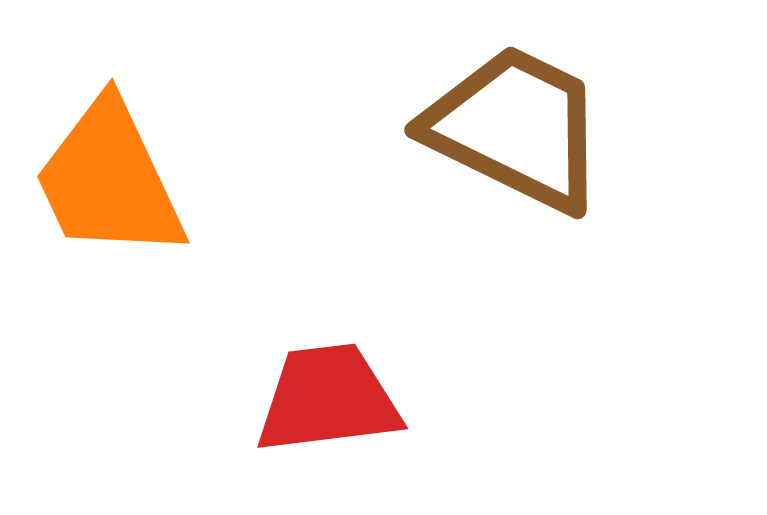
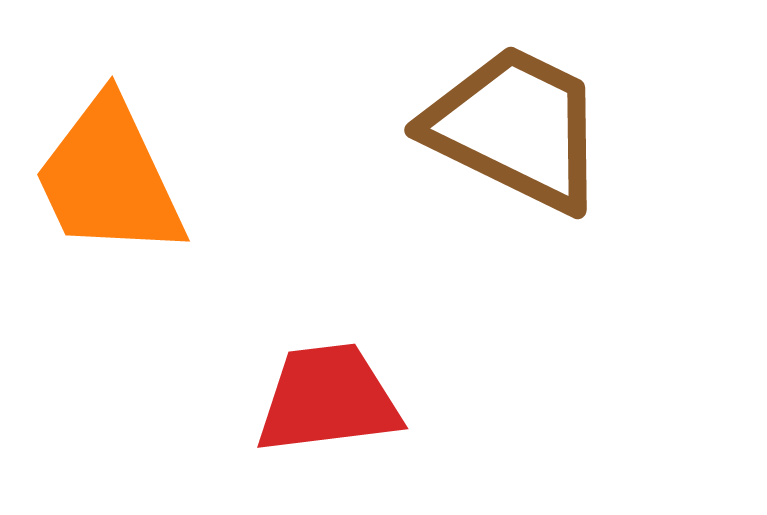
orange trapezoid: moved 2 px up
